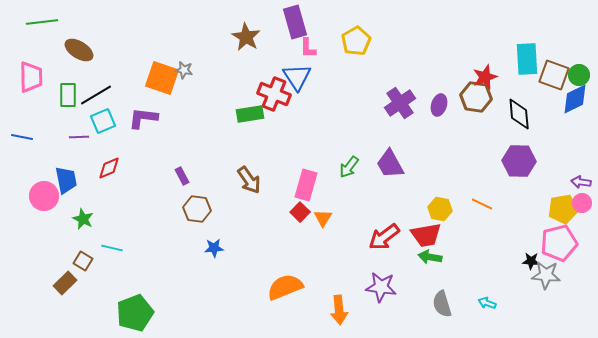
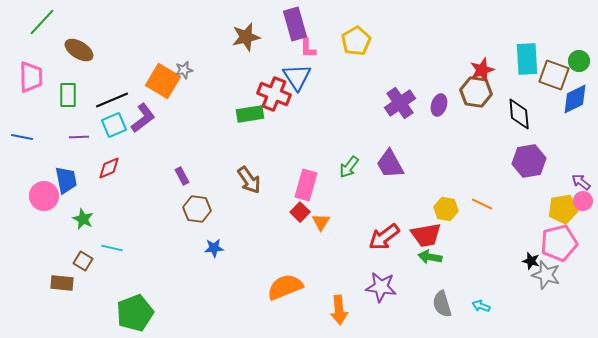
green line at (42, 22): rotated 40 degrees counterclockwise
purple rectangle at (295, 22): moved 2 px down
brown star at (246, 37): rotated 28 degrees clockwise
gray star at (184, 70): rotated 24 degrees counterclockwise
green circle at (579, 75): moved 14 px up
red star at (485, 77): moved 3 px left, 7 px up
orange square at (162, 78): moved 1 px right, 3 px down; rotated 12 degrees clockwise
black line at (96, 95): moved 16 px right, 5 px down; rotated 8 degrees clockwise
brown hexagon at (476, 97): moved 5 px up
purple L-shape at (143, 118): rotated 136 degrees clockwise
cyan square at (103, 121): moved 11 px right, 4 px down
purple hexagon at (519, 161): moved 10 px right; rotated 12 degrees counterclockwise
purple arrow at (581, 182): rotated 30 degrees clockwise
pink circle at (582, 203): moved 1 px right, 2 px up
yellow hexagon at (440, 209): moved 6 px right
orange triangle at (323, 218): moved 2 px left, 4 px down
black star at (531, 261): rotated 12 degrees clockwise
gray star at (546, 275): rotated 12 degrees clockwise
brown rectangle at (65, 283): moved 3 px left; rotated 50 degrees clockwise
cyan arrow at (487, 303): moved 6 px left, 3 px down
